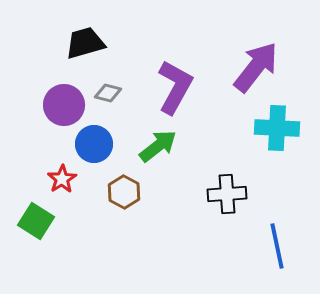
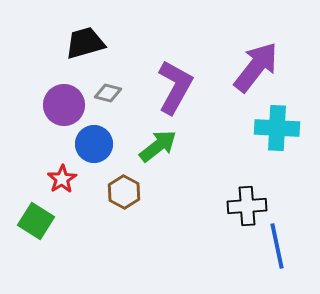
black cross: moved 20 px right, 12 px down
